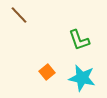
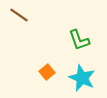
brown line: rotated 12 degrees counterclockwise
cyan star: rotated 12 degrees clockwise
